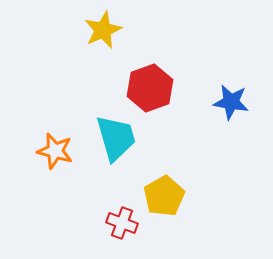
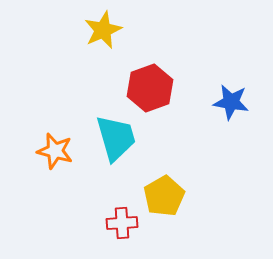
red cross: rotated 24 degrees counterclockwise
